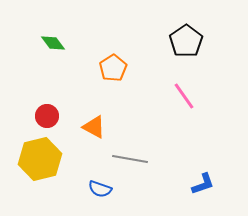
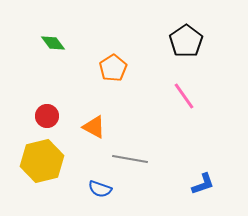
yellow hexagon: moved 2 px right, 2 px down
